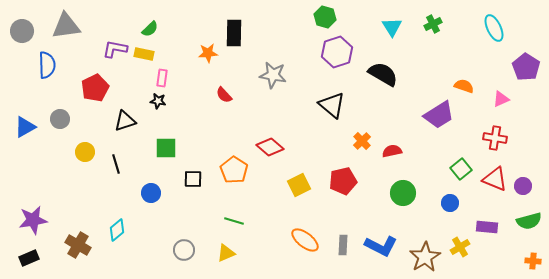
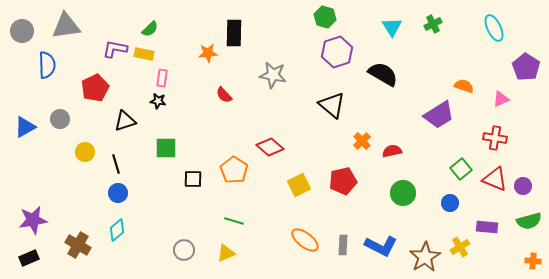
blue circle at (151, 193): moved 33 px left
